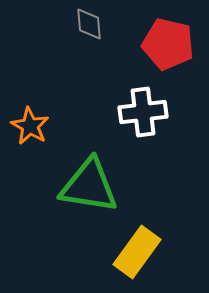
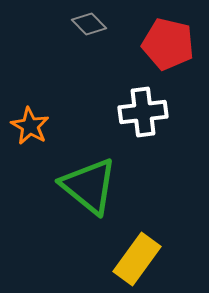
gray diamond: rotated 40 degrees counterclockwise
green triangle: rotated 30 degrees clockwise
yellow rectangle: moved 7 px down
